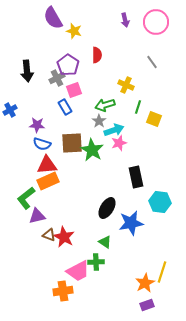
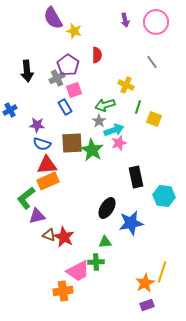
cyan hexagon: moved 4 px right, 6 px up
green triangle: rotated 40 degrees counterclockwise
